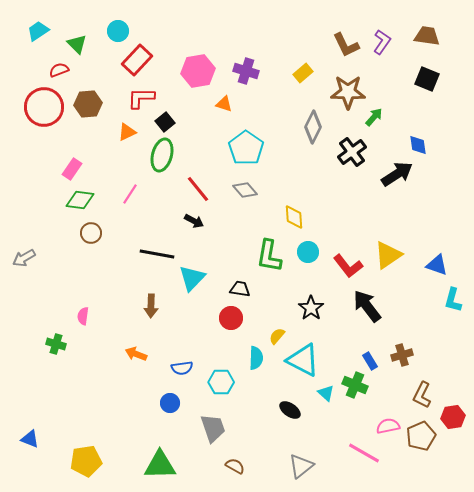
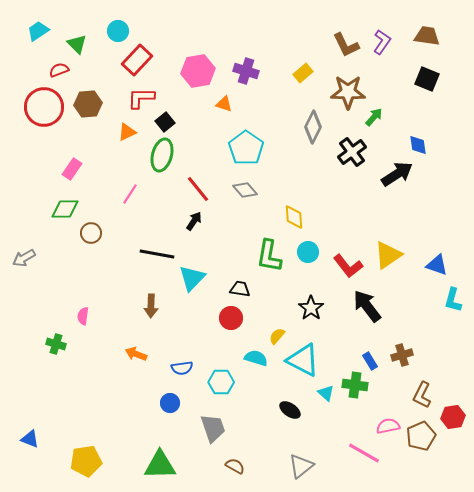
green diamond at (80, 200): moved 15 px left, 9 px down; rotated 8 degrees counterclockwise
black arrow at (194, 221): rotated 84 degrees counterclockwise
cyan semicircle at (256, 358): rotated 75 degrees counterclockwise
green cross at (355, 385): rotated 15 degrees counterclockwise
